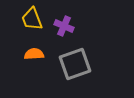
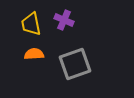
yellow trapezoid: moved 1 px left, 5 px down; rotated 10 degrees clockwise
purple cross: moved 6 px up
